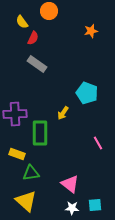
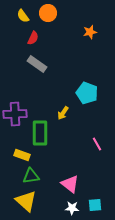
orange circle: moved 1 px left, 2 px down
yellow semicircle: moved 1 px right, 6 px up
orange star: moved 1 px left, 1 px down
pink line: moved 1 px left, 1 px down
yellow rectangle: moved 5 px right, 1 px down
green triangle: moved 3 px down
